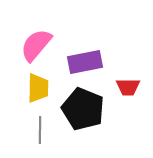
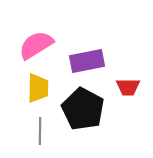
pink semicircle: rotated 18 degrees clockwise
purple rectangle: moved 2 px right, 1 px up
black pentagon: rotated 6 degrees clockwise
gray line: moved 1 px down
